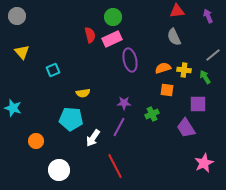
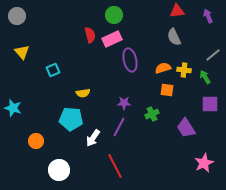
green circle: moved 1 px right, 2 px up
purple square: moved 12 px right
